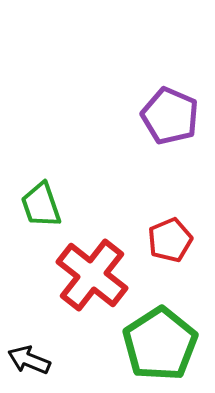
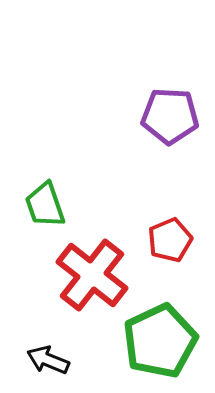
purple pentagon: rotated 20 degrees counterclockwise
green trapezoid: moved 4 px right
green pentagon: moved 3 px up; rotated 8 degrees clockwise
black arrow: moved 19 px right
